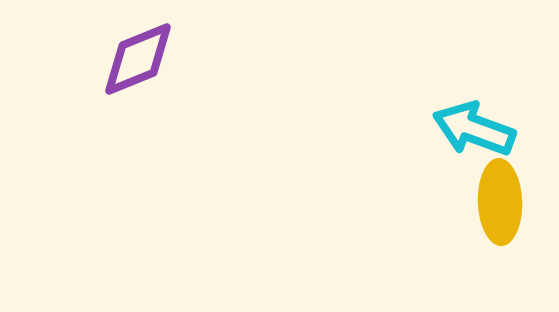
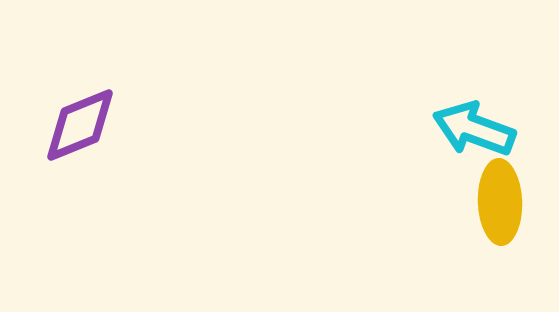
purple diamond: moved 58 px left, 66 px down
